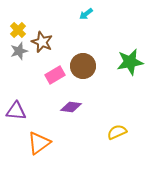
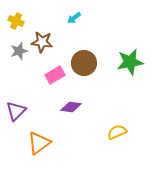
cyan arrow: moved 12 px left, 4 px down
yellow cross: moved 2 px left, 9 px up; rotated 21 degrees counterclockwise
brown star: rotated 15 degrees counterclockwise
brown circle: moved 1 px right, 3 px up
purple triangle: rotated 50 degrees counterclockwise
